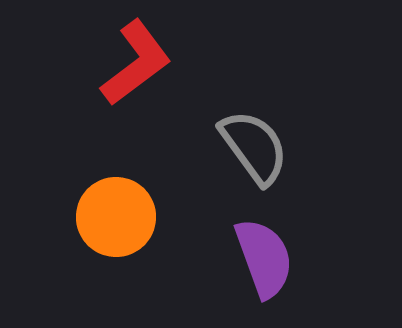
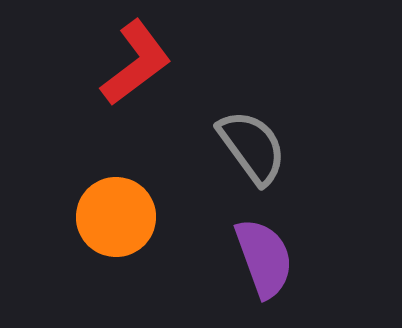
gray semicircle: moved 2 px left
